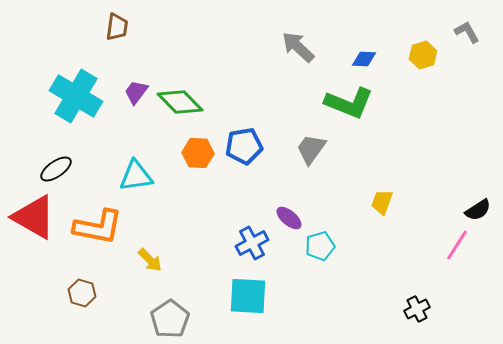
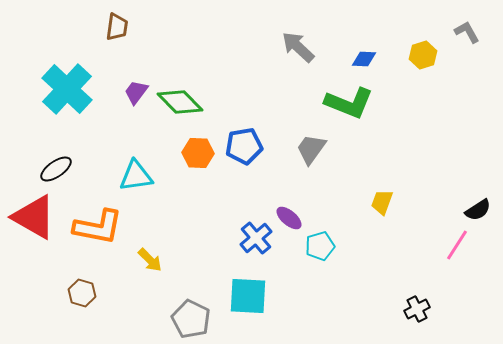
cyan cross: moved 9 px left, 7 px up; rotated 12 degrees clockwise
blue cross: moved 4 px right, 5 px up; rotated 12 degrees counterclockwise
gray pentagon: moved 21 px right; rotated 12 degrees counterclockwise
